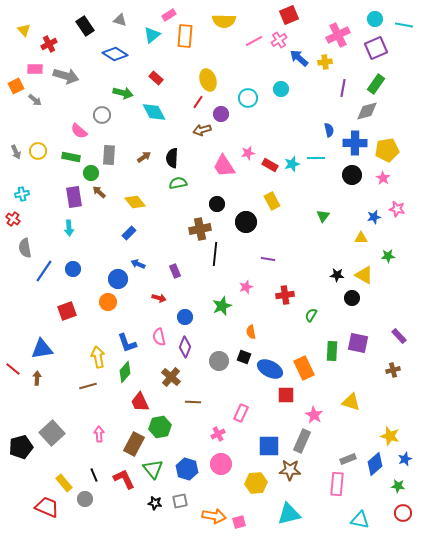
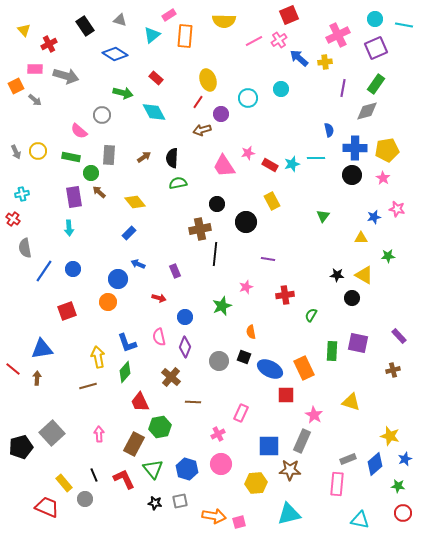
blue cross at (355, 143): moved 5 px down
